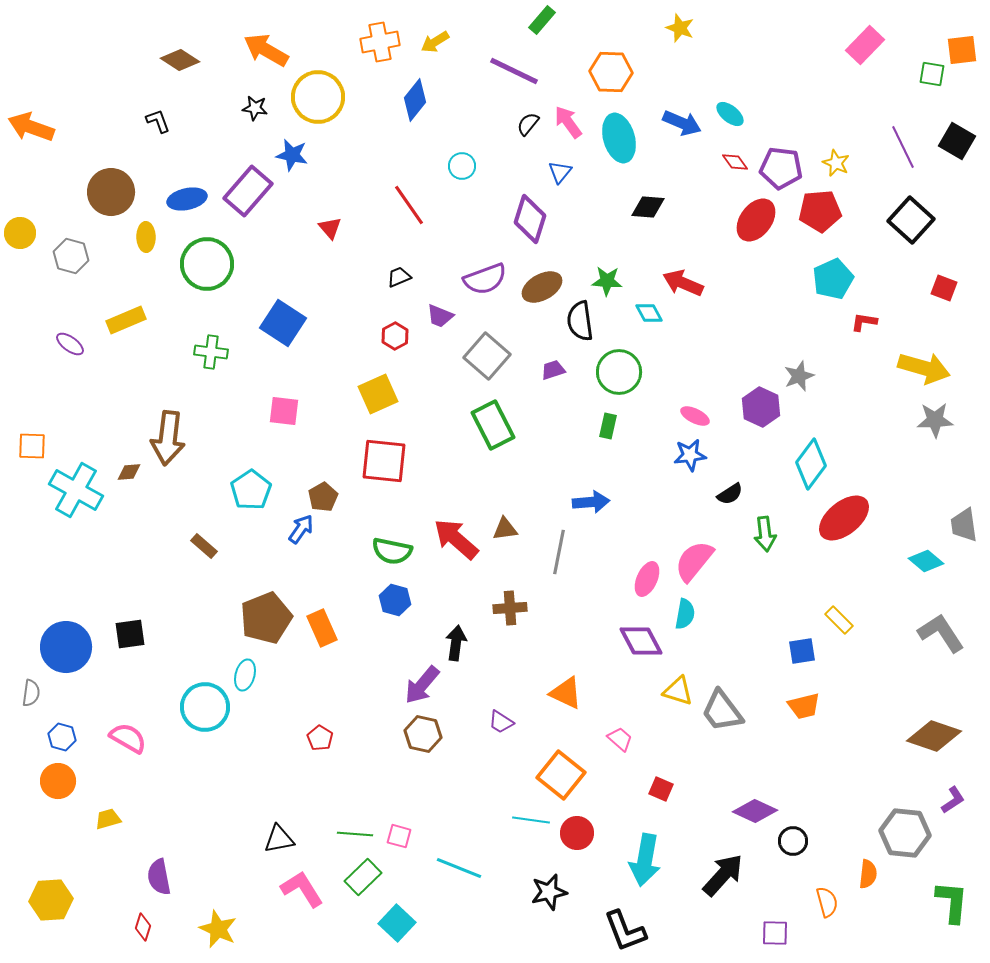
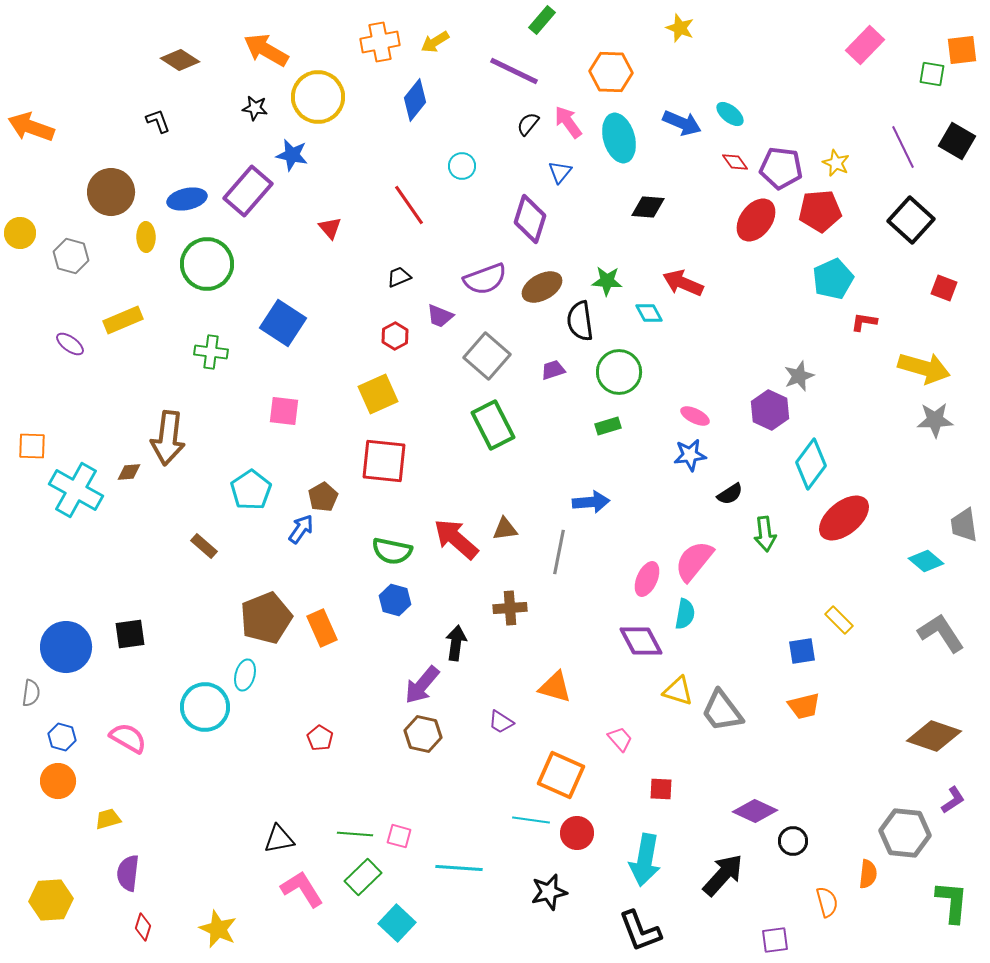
yellow rectangle at (126, 320): moved 3 px left
purple hexagon at (761, 407): moved 9 px right, 3 px down
green rectangle at (608, 426): rotated 60 degrees clockwise
orange triangle at (566, 693): moved 11 px left, 6 px up; rotated 9 degrees counterclockwise
pink trapezoid at (620, 739): rotated 8 degrees clockwise
orange square at (561, 775): rotated 15 degrees counterclockwise
red square at (661, 789): rotated 20 degrees counterclockwise
cyan line at (459, 868): rotated 18 degrees counterclockwise
purple semicircle at (159, 877): moved 31 px left, 4 px up; rotated 18 degrees clockwise
black L-shape at (625, 931): moved 15 px right
purple square at (775, 933): moved 7 px down; rotated 8 degrees counterclockwise
